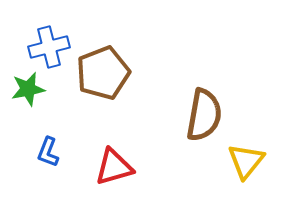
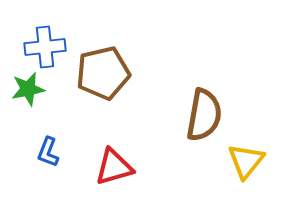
blue cross: moved 4 px left; rotated 9 degrees clockwise
brown pentagon: rotated 8 degrees clockwise
